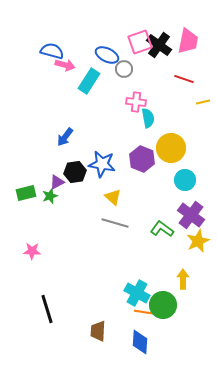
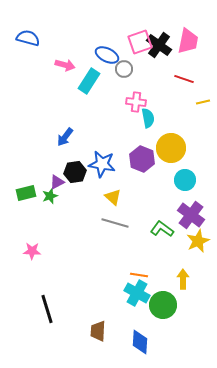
blue semicircle: moved 24 px left, 13 px up
orange line: moved 4 px left, 37 px up
